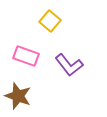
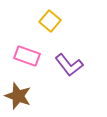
pink rectangle: moved 1 px right
